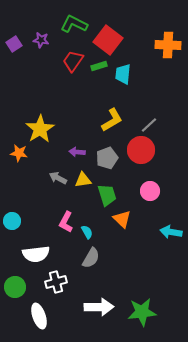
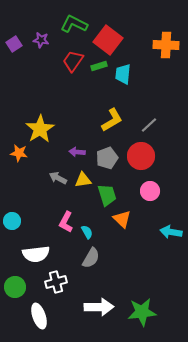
orange cross: moved 2 px left
red circle: moved 6 px down
